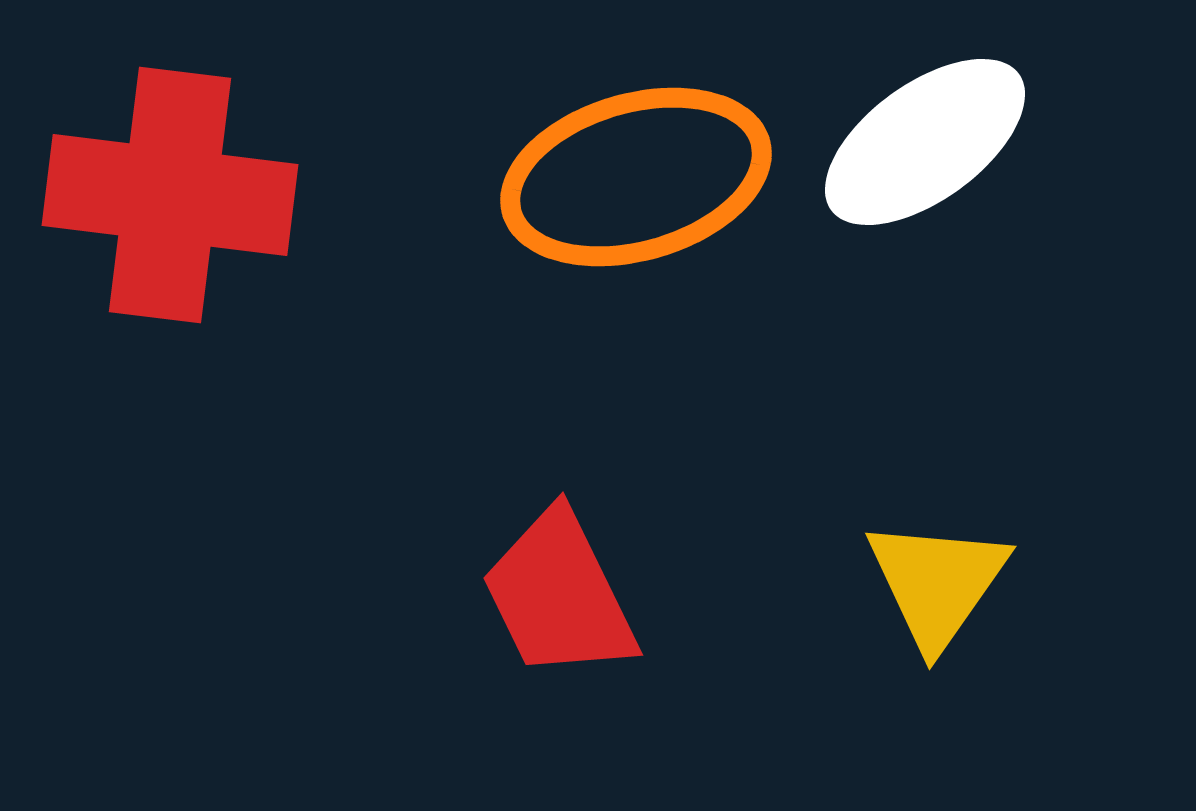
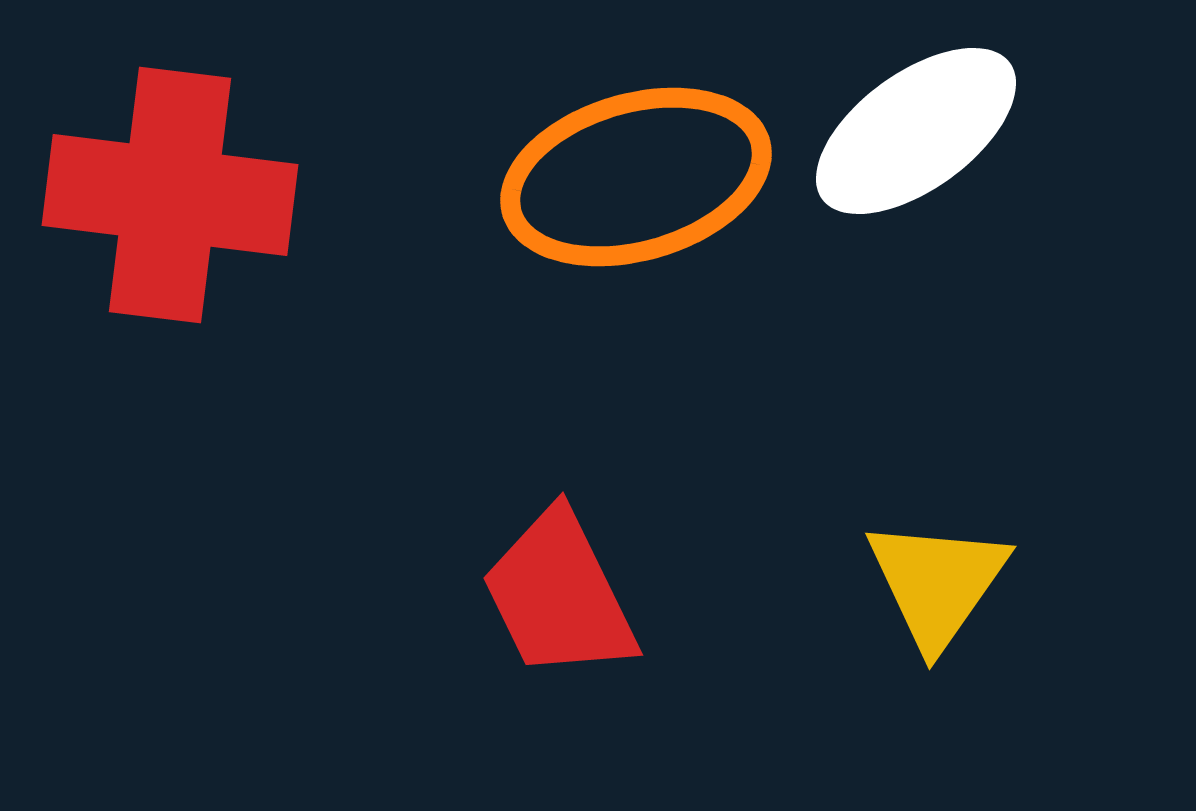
white ellipse: moved 9 px left, 11 px up
